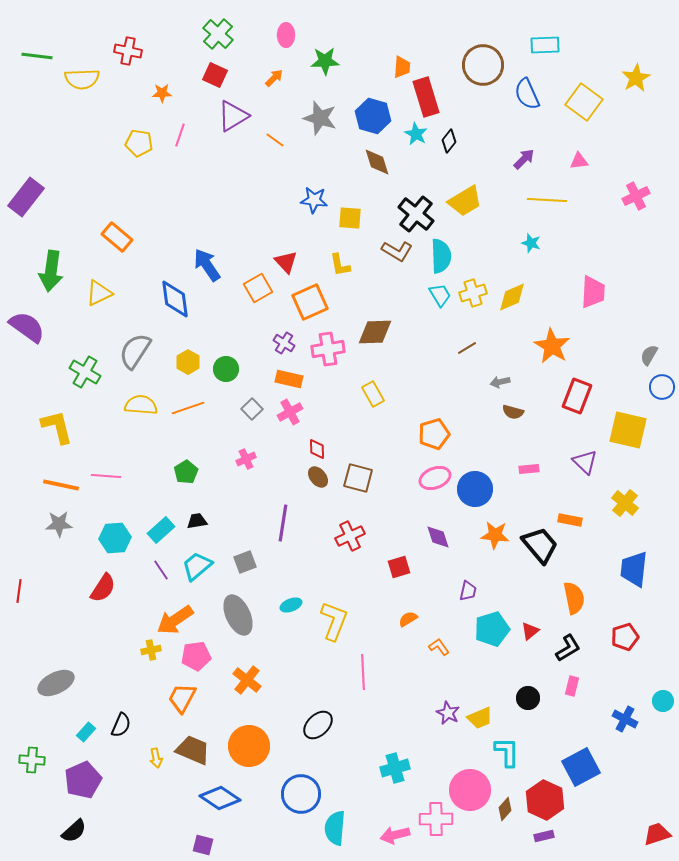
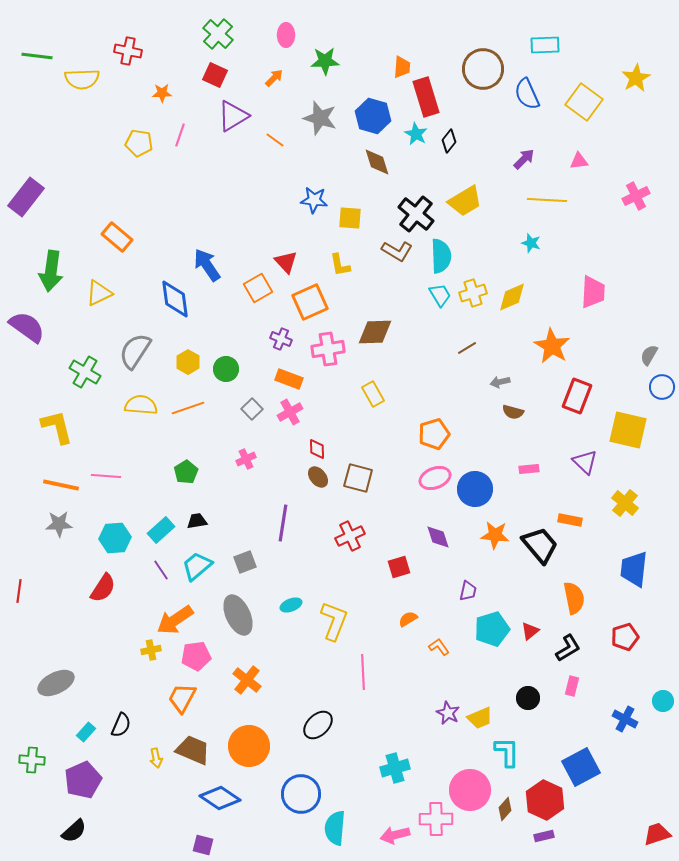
brown circle at (483, 65): moved 4 px down
purple cross at (284, 343): moved 3 px left, 4 px up; rotated 10 degrees counterclockwise
orange rectangle at (289, 379): rotated 8 degrees clockwise
